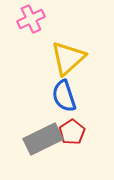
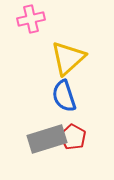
pink cross: rotated 12 degrees clockwise
red pentagon: moved 1 px right, 5 px down; rotated 10 degrees counterclockwise
gray rectangle: moved 4 px right; rotated 9 degrees clockwise
